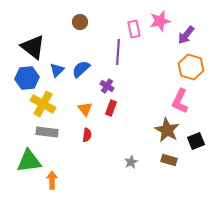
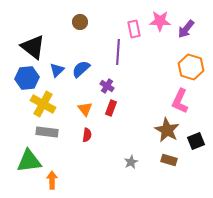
pink star: rotated 15 degrees clockwise
purple arrow: moved 6 px up
